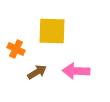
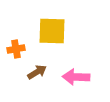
orange cross: rotated 36 degrees counterclockwise
pink arrow: moved 6 px down
